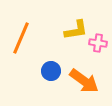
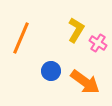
yellow L-shape: rotated 50 degrees counterclockwise
pink cross: rotated 24 degrees clockwise
orange arrow: moved 1 px right, 1 px down
